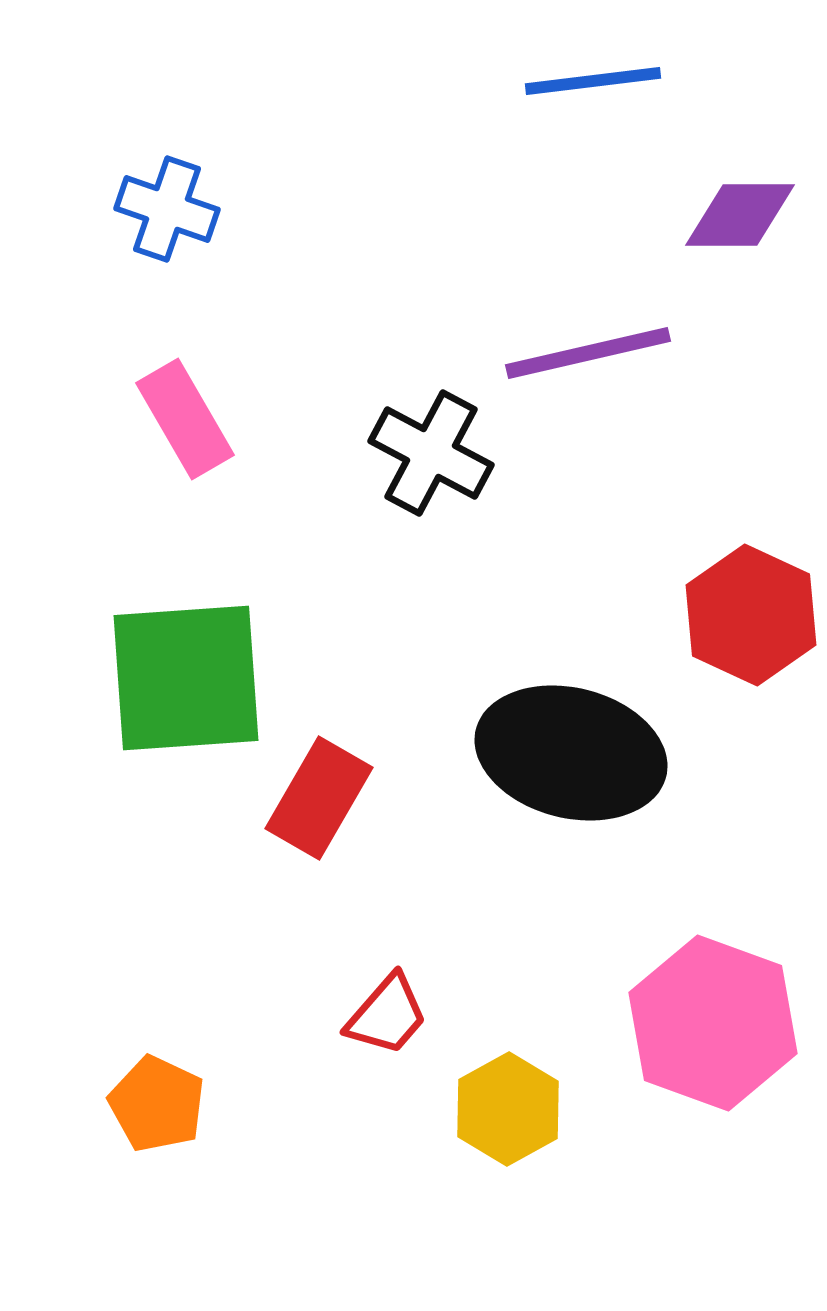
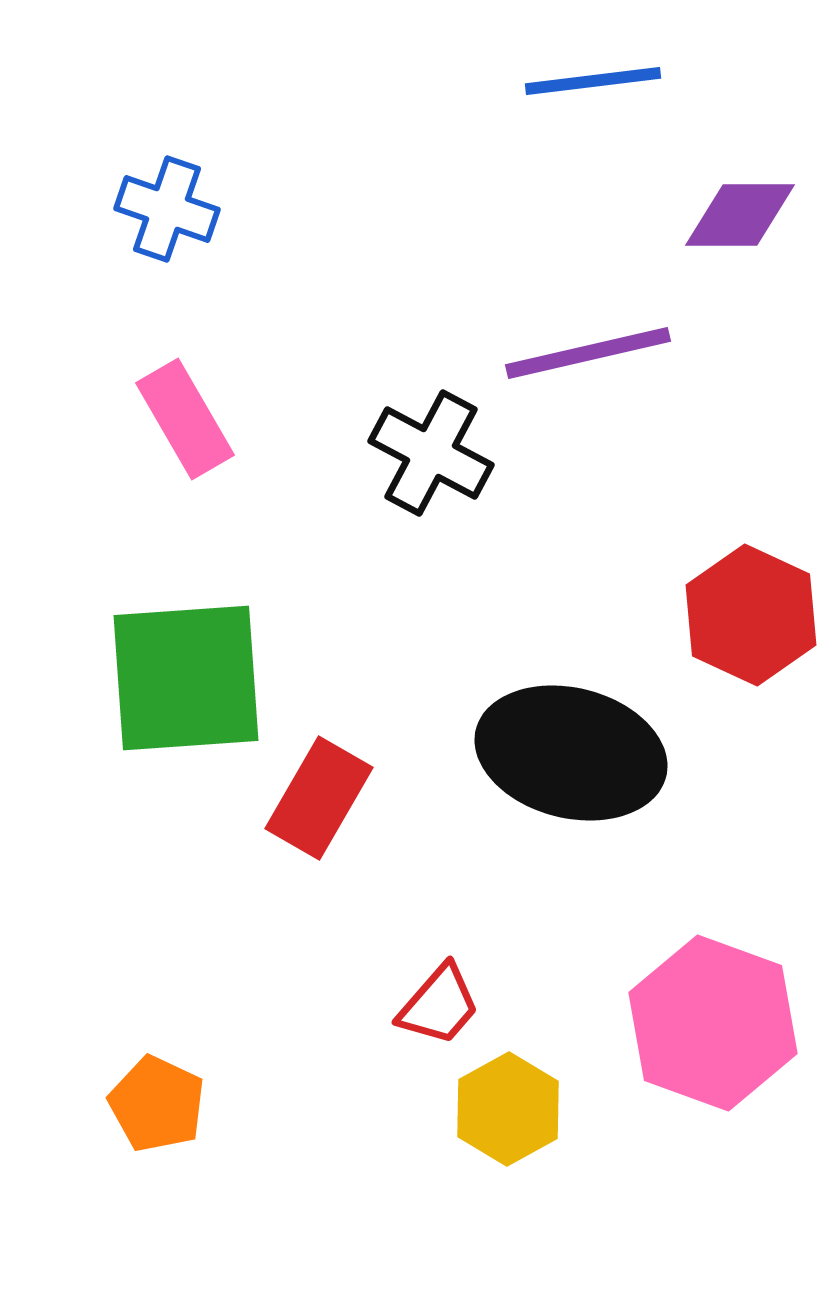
red trapezoid: moved 52 px right, 10 px up
